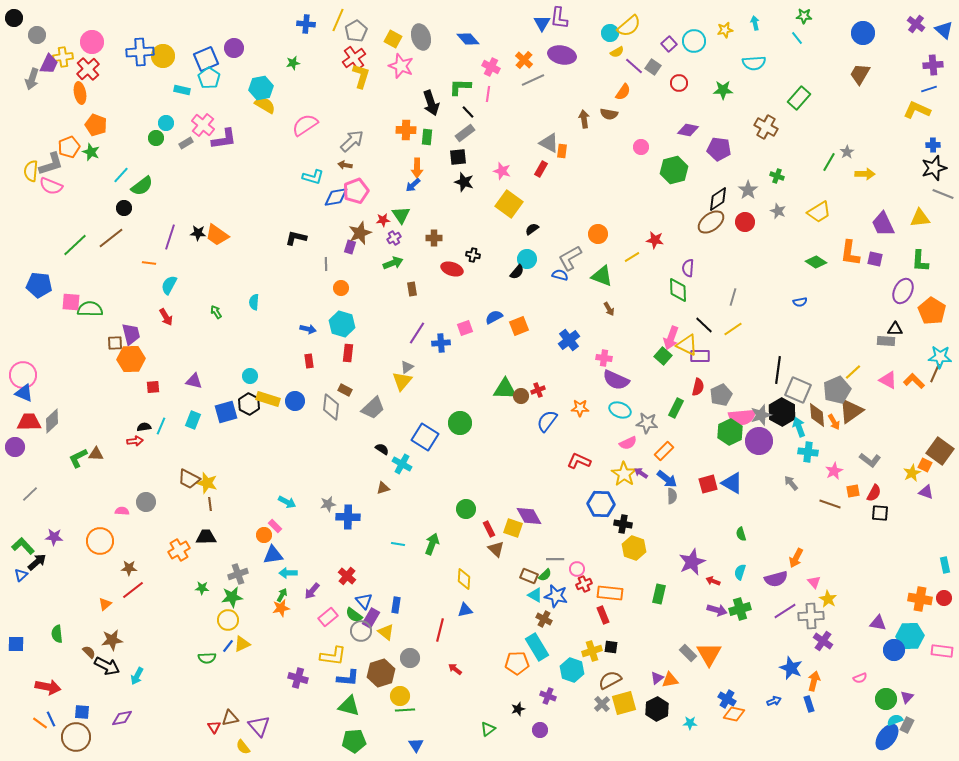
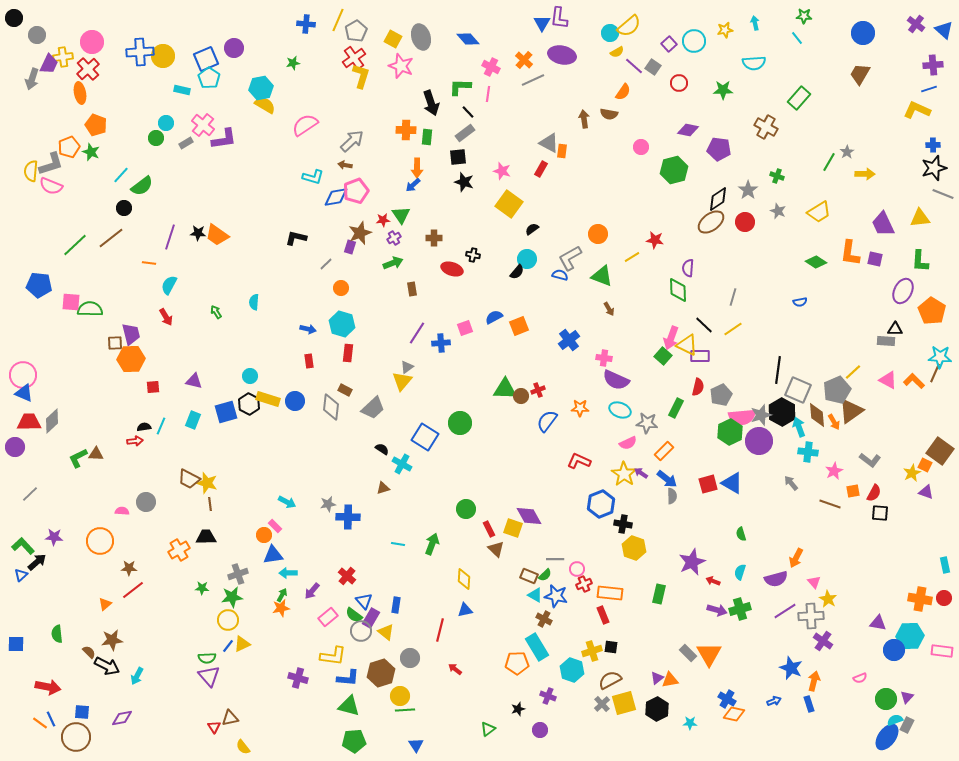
gray line at (326, 264): rotated 48 degrees clockwise
blue hexagon at (601, 504): rotated 24 degrees counterclockwise
purple triangle at (259, 726): moved 50 px left, 50 px up
